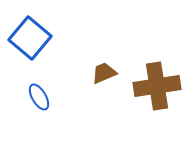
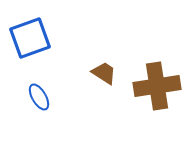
blue square: rotated 30 degrees clockwise
brown trapezoid: rotated 56 degrees clockwise
